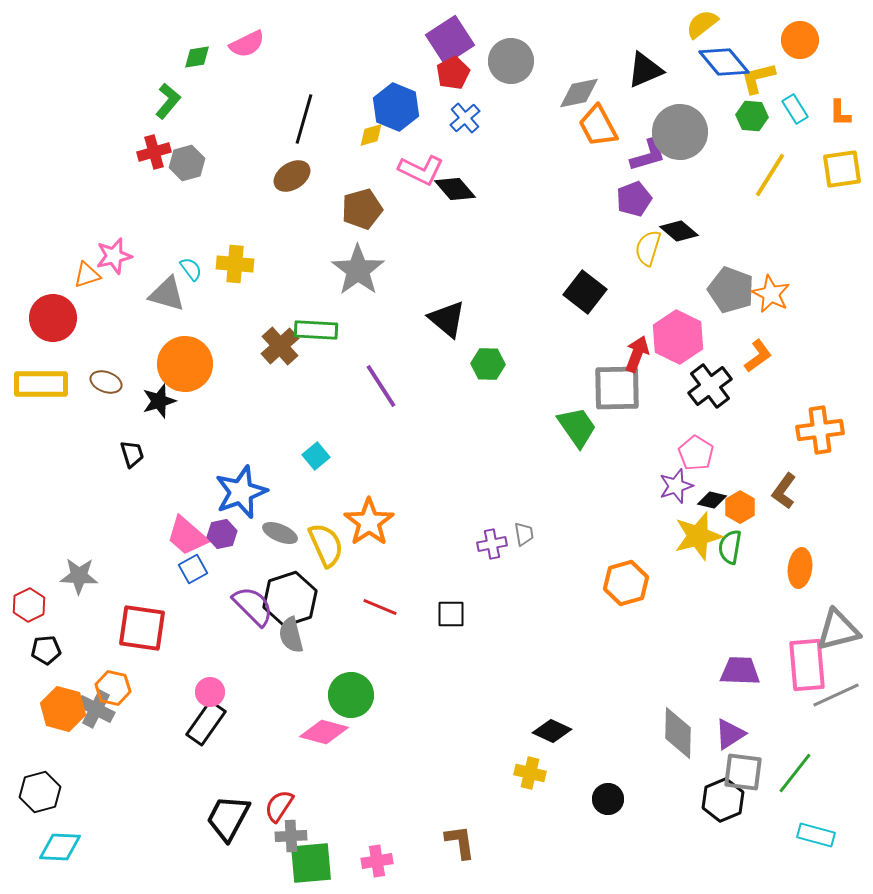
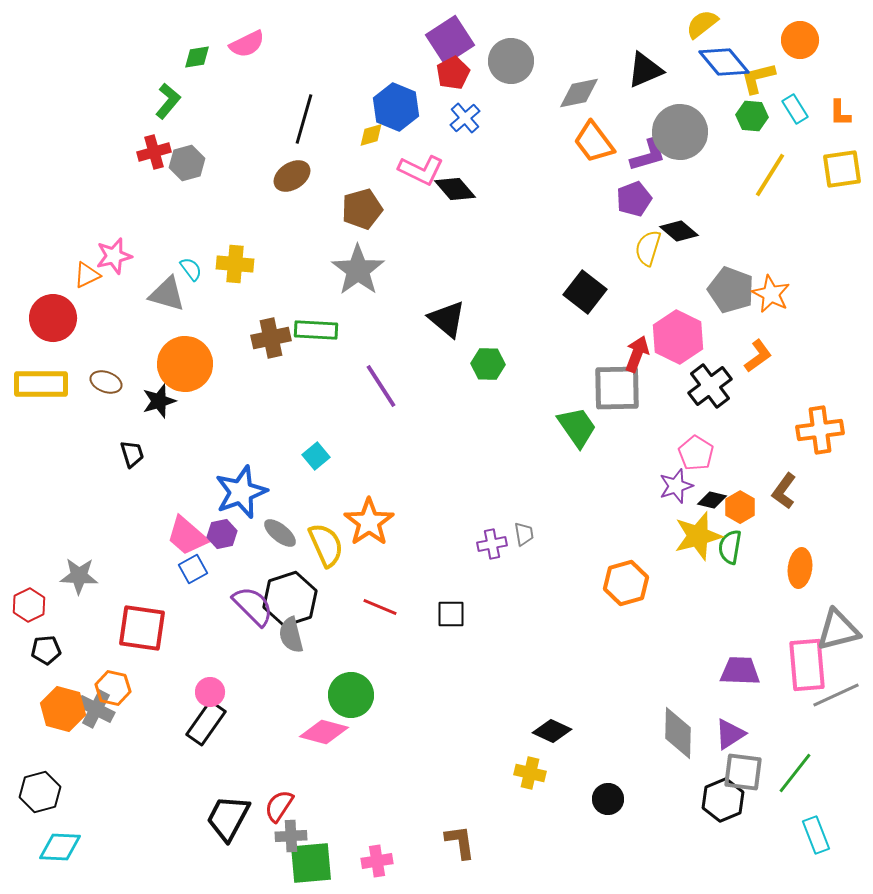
orange trapezoid at (598, 126): moved 4 px left, 16 px down; rotated 9 degrees counterclockwise
orange triangle at (87, 275): rotated 8 degrees counterclockwise
brown cross at (280, 346): moved 9 px left, 8 px up; rotated 30 degrees clockwise
gray ellipse at (280, 533): rotated 16 degrees clockwise
cyan rectangle at (816, 835): rotated 54 degrees clockwise
